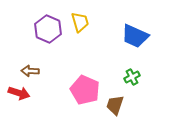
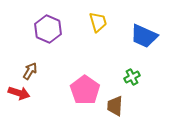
yellow trapezoid: moved 18 px right
blue trapezoid: moved 9 px right
brown arrow: rotated 120 degrees clockwise
pink pentagon: rotated 12 degrees clockwise
brown trapezoid: moved 1 px down; rotated 15 degrees counterclockwise
